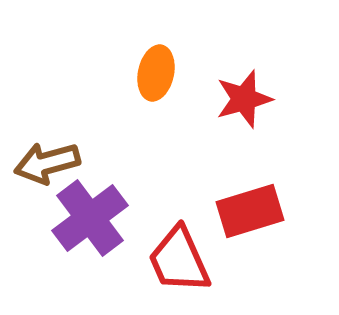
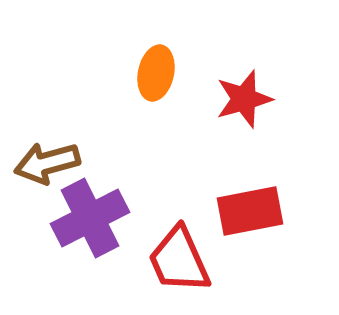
red rectangle: rotated 6 degrees clockwise
purple cross: rotated 10 degrees clockwise
